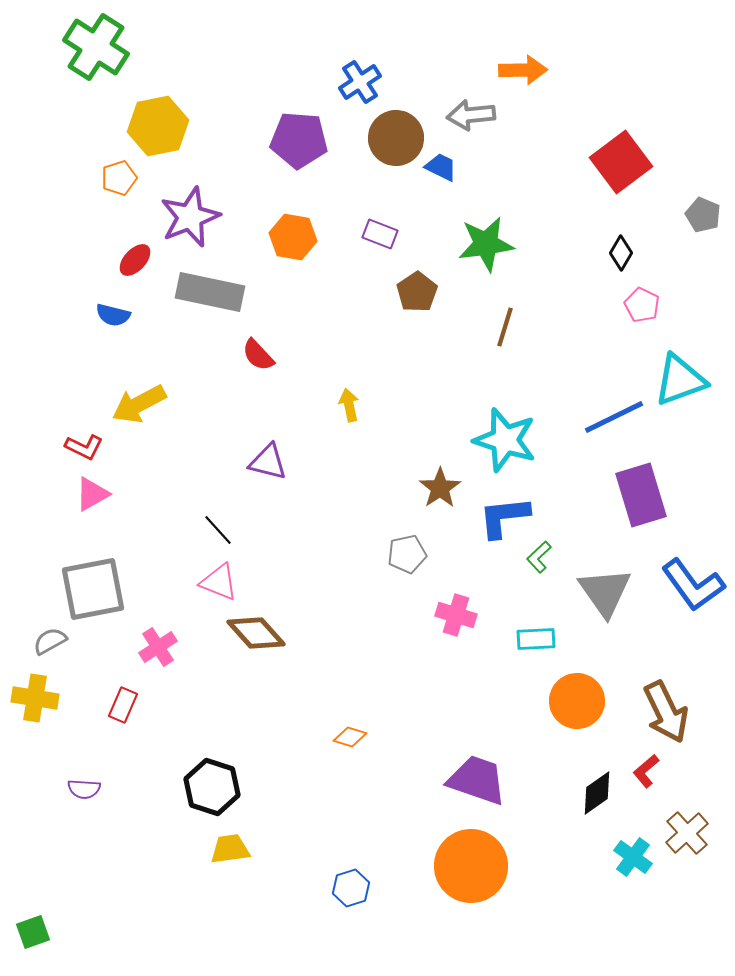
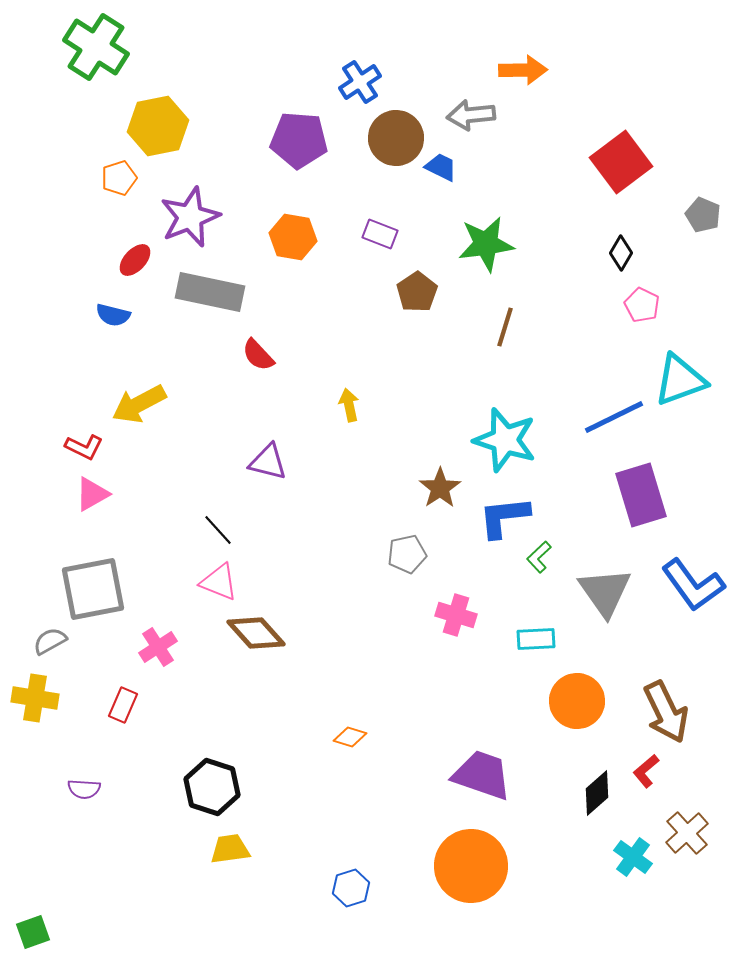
purple trapezoid at (477, 780): moved 5 px right, 5 px up
black diamond at (597, 793): rotated 6 degrees counterclockwise
